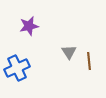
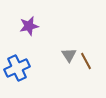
gray triangle: moved 3 px down
brown line: moved 3 px left; rotated 24 degrees counterclockwise
